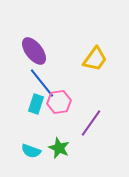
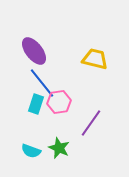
yellow trapezoid: rotated 112 degrees counterclockwise
